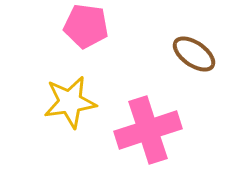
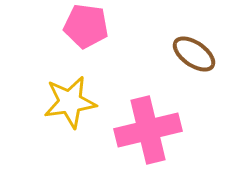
pink cross: rotated 4 degrees clockwise
